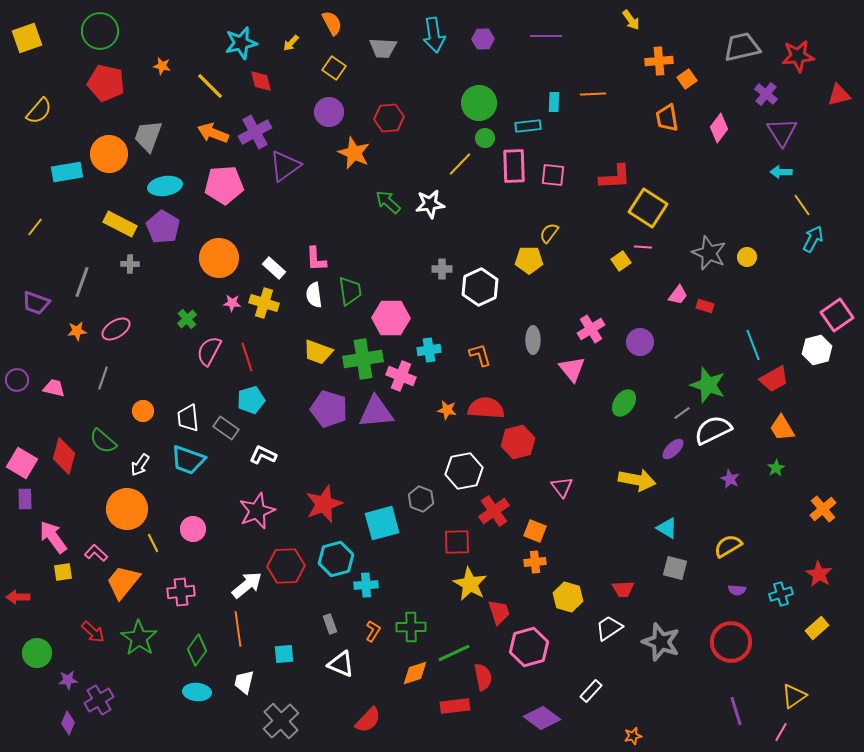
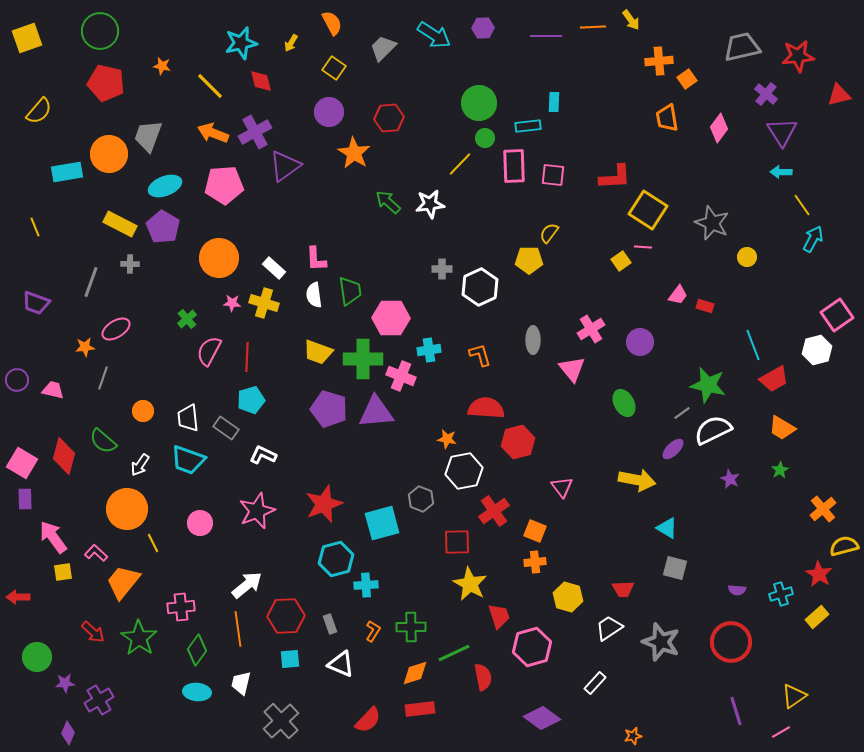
cyan arrow at (434, 35): rotated 48 degrees counterclockwise
purple hexagon at (483, 39): moved 11 px up
yellow arrow at (291, 43): rotated 12 degrees counterclockwise
gray trapezoid at (383, 48): rotated 132 degrees clockwise
orange line at (593, 94): moved 67 px up
orange star at (354, 153): rotated 8 degrees clockwise
cyan ellipse at (165, 186): rotated 12 degrees counterclockwise
yellow square at (648, 208): moved 2 px down
yellow line at (35, 227): rotated 60 degrees counterclockwise
gray star at (709, 253): moved 3 px right, 30 px up
gray line at (82, 282): moved 9 px right
orange star at (77, 331): moved 8 px right, 16 px down
red line at (247, 357): rotated 20 degrees clockwise
green cross at (363, 359): rotated 9 degrees clockwise
green star at (708, 385): rotated 6 degrees counterclockwise
pink trapezoid at (54, 388): moved 1 px left, 2 px down
green ellipse at (624, 403): rotated 64 degrees counterclockwise
orange star at (447, 410): moved 29 px down
orange trapezoid at (782, 428): rotated 28 degrees counterclockwise
green star at (776, 468): moved 4 px right, 2 px down
pink circle at (193, 529): moved 7 px right, 6 px up
yellow semicircle at (728, 546): moved 116 px right; rotated 16 degrees clockwise
red hexagon at (286, 566): moved 50 px down
pink cross at (181, 592): moved 15 px down
red trapezoid at (499, 612): moved 4 px down
yellow rectangle at (817, 628): moved 11 px up
pink hexagon at (529, 647): moved 3 px right
green circle at (37, 653): moved 4 px down
cyan square at (284, 654): moved 6 px right, 5 px down
purple star at (68, 680): moved 3 px left, 3 px down
white trapezoid at (244, 682): moved 3 px left, 1 px down
white rectangle at (591, 691): moved 4 px right, 8 px up
red rectangle at (455, 706): moved 35 px left, 3 px down
purple diamond at (68, 723): moved 10 px down
pink line at (781, 732): rotated 30 degrees clockwise
